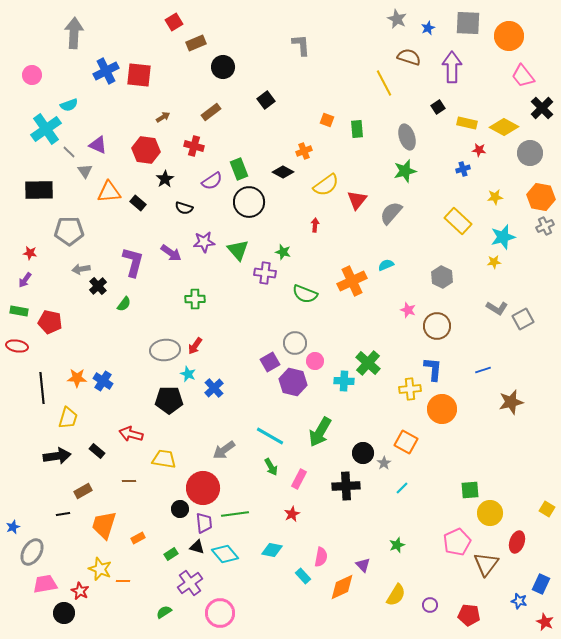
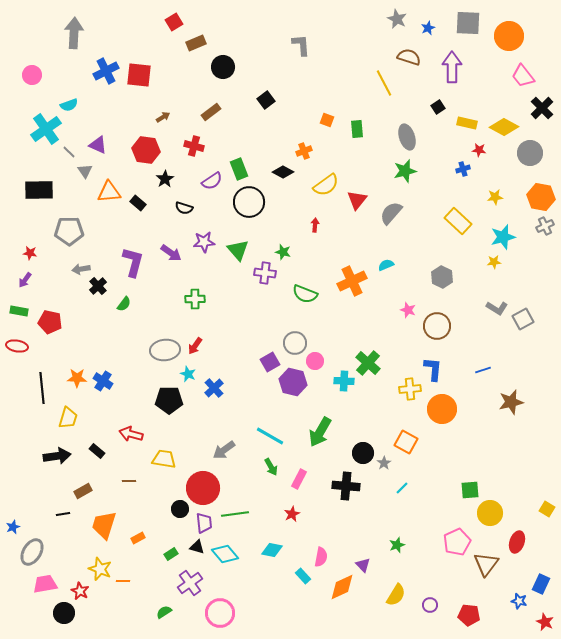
black cross at (346, 486): rotated 8 degrees clockwise
